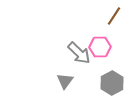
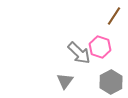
pink hexagon: rotated 20 degrees clockwise
gray hexagon: moved 1 px left, 1 px up
